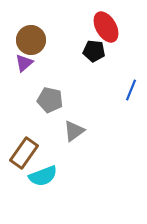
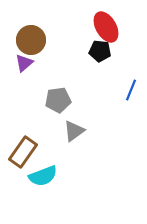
black pentagon: moved 6 px right
gray pentagon: moved 8 px right; rotated 20 degrees counterclockwise
brown rectangle: moved 1 px left, 1 px up
